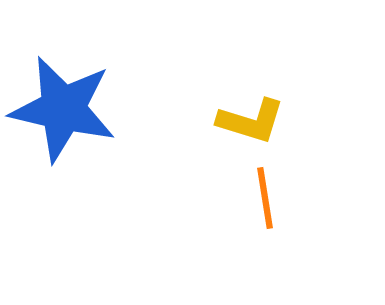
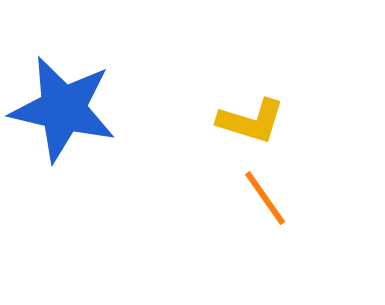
orange line: rotated 26 degrees counterclockwise
